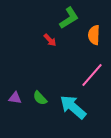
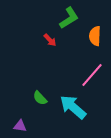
orange semicircle: moved 1 px right, 1 px down
purple triangle: moved 5 px right, 28 px down
